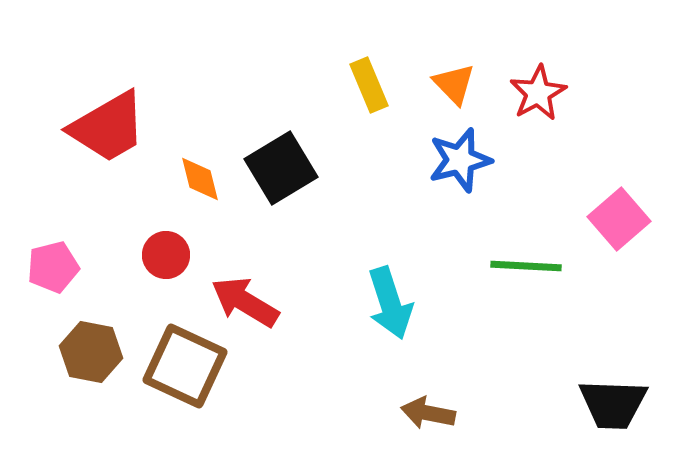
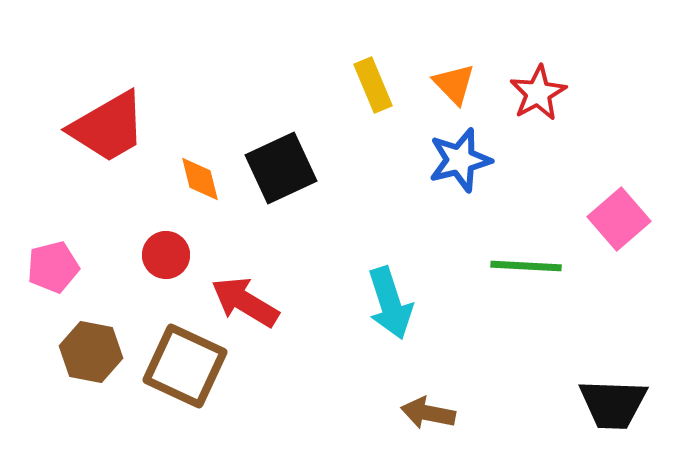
yellow rectangle: moved 4 px right
black square: rotated 6 degrees clockwise
